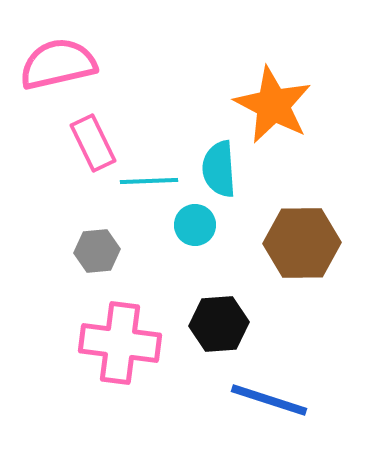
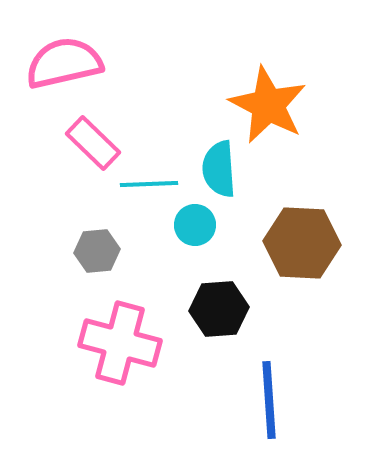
pink semicircle: moved 6 px right, 1 px up
orange star: moved 5 px left
pink rectangle: rotated 20 degrees counterclockwise
cyan line: moved 3 px down
brown hexagon: rotated 4 degrees clockwise
black hexagon: moved 15 px up
pink cross: rotated 8 degrees clockwise
blue line: rotated 68 degrees clockwise
